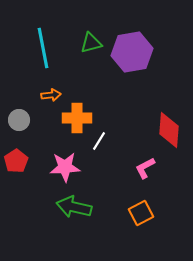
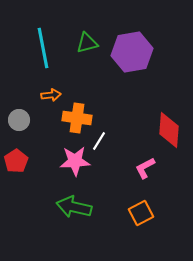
green triangle: moved 4 px left
orange cross: rotated 8 degrees clockwise
pink star: moved 10 px right, 6 px up
